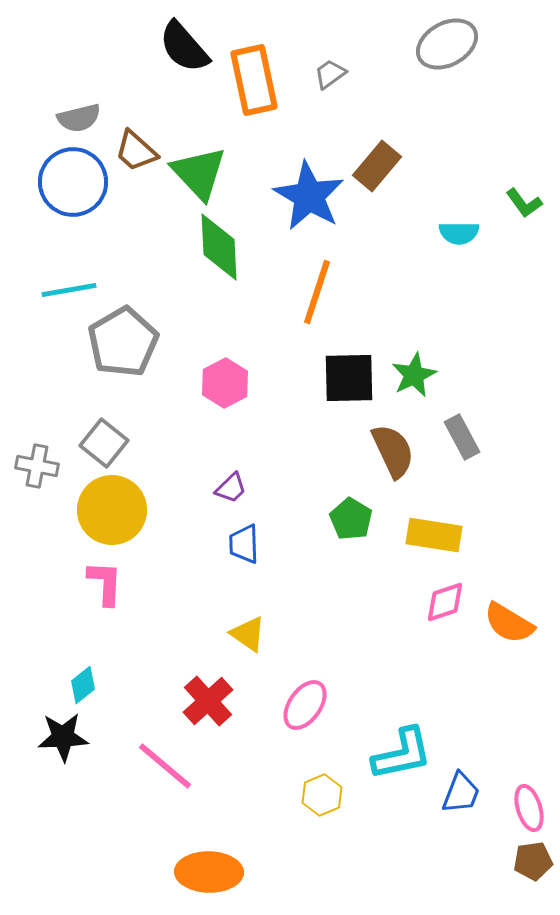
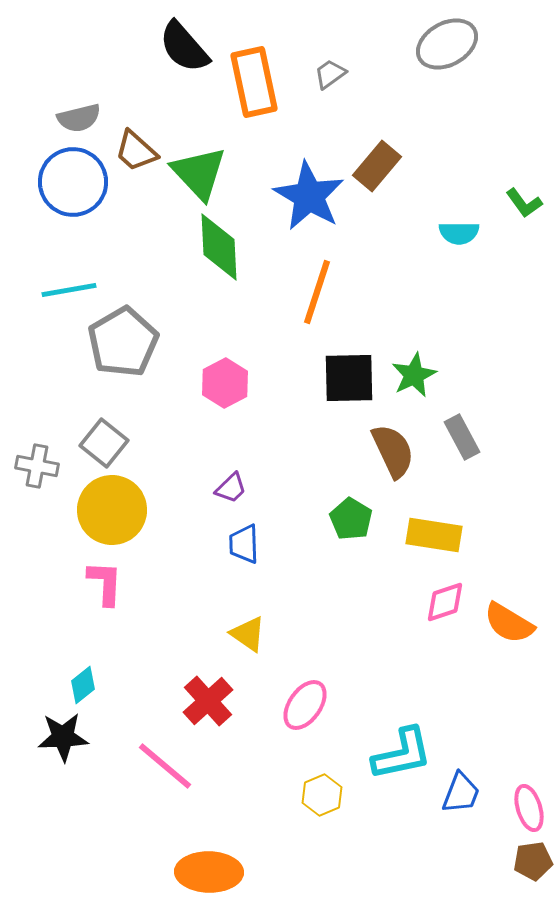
orange rectangle at (254, 80): moved 2 px down
